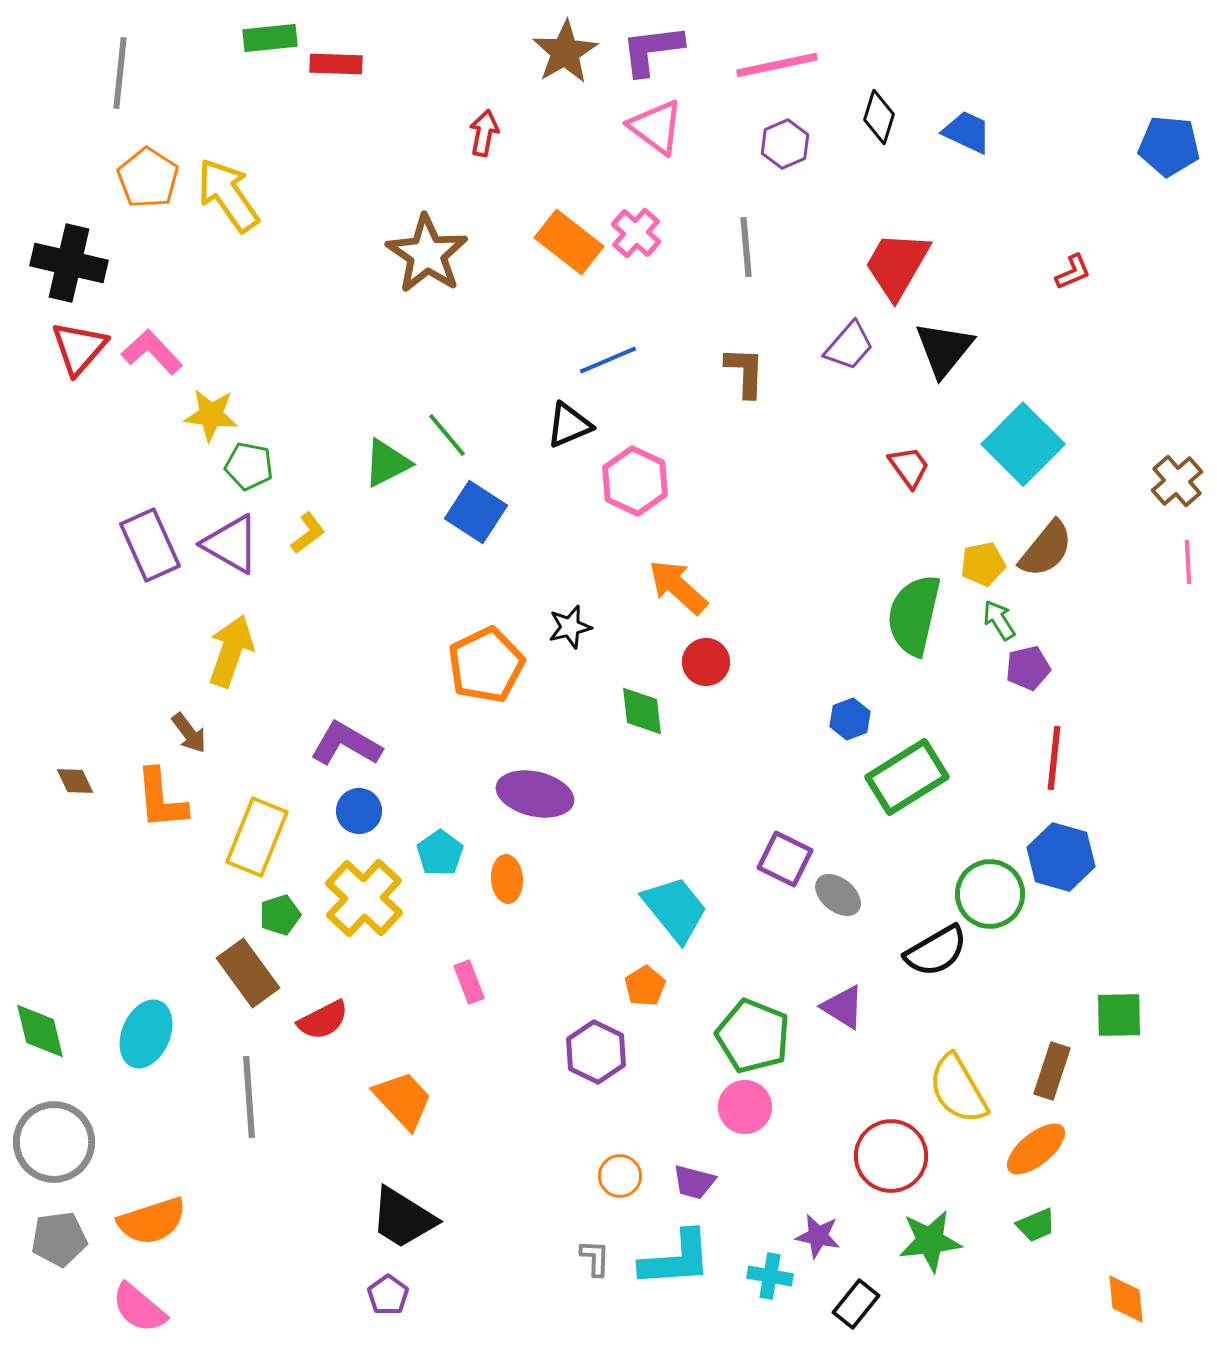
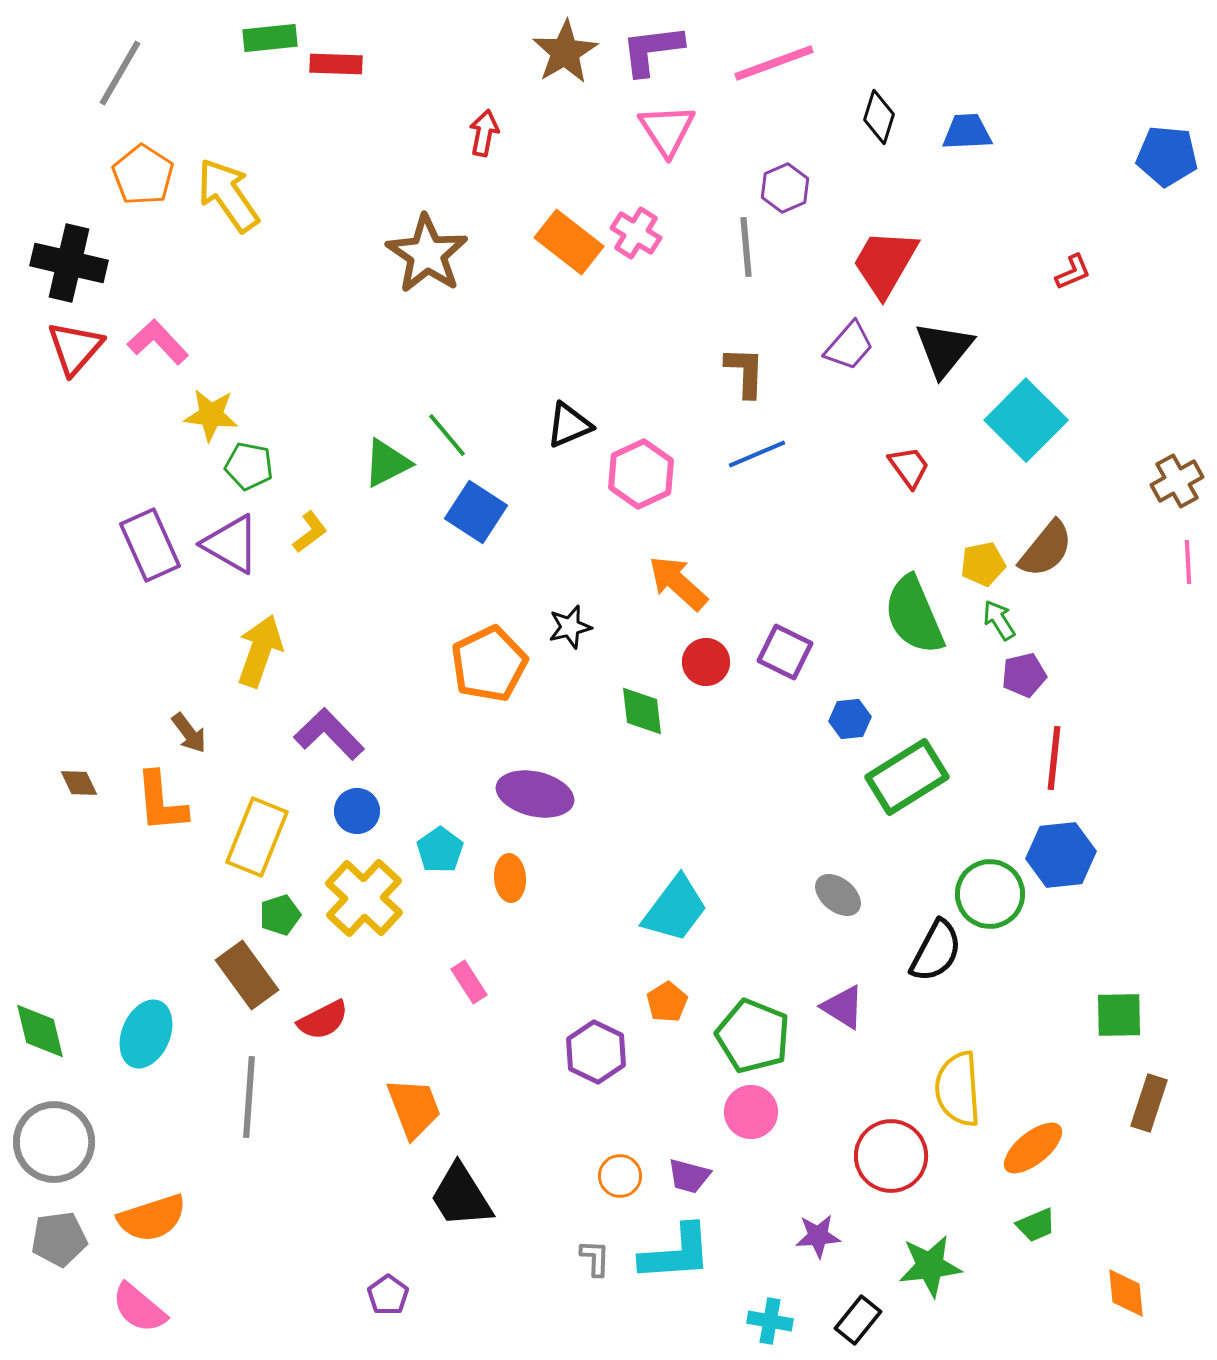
pink line at (777, 65): moved 3 px left, 2 px up; rotated 8 degrees counterclockwise
gray line at (120, 73): rotated 24 degrees clockwise
pink triangle at (656, 127): moved 11 px right, 3 px down; rotated 20 degrees clockwise
blue trapezoid at (967, 132): rotated 28 degrees counterclockwise
purple hexagon at (785, 144): moved 44 px down
blue pentagon at (1169, 146): moved 2 px left, 10 px down
orange pentagon at (148, 178): moved 5 px left, 3 px up
pink cross at (636, 233): rotated 9 degrees counterclockwise
red trapezoid at (897, 265): moved 12 px left, 2 px up
red triangle at (79, 348): moved 4 px left
pink L-shape at (152, 352): moved 6 px right, 10 px up
blue line at (608, 360): moved 149 px right, 94 px down
cyan square at (1023, 444): moved 3 px right, 24 px up
pink hexagon at (635, 481): moved 6 px right, 7 px up; rotated 10 degrees clockwise
brown cross at (1177, 481): rotated 12 degrees clockwise
yellow L-shape at (308, 533): moved 2 px right, 1 px up
orange arrow at (678, 587): moved 4 px up
green semicircle at (914, 615): rotated 36 degrees counterclockwise
yellow arrow at (231, 651): moved 29 px right
orange pentagon at (486, 665): moved 3 px right, 1 px up
purple pentagon at (1028, 668): moved 4 px left, 7 px down
blue hexagon at (850, 719): rotated 15 degrees clockwise
purple L-shape at (346, 744): moved 17 px left, 10 px up; rotated 16 degrees clockwise
brown diamond at (75, 781): moved 4 px right, 2 px down
orange L-shape at (161, 799): moved 3 px down
blue circle at (359, 811): moved 2 px left
cyan pentagon at (440, 853): moved 3 px up
blue hexagon at (1061, 857): moved 2 px up; rotated 22 degrees counterclockwise
purple square at (785, 859): moved 207 px up
orange ellipse at (507, 879): moved 3 px right, 1 px up
cyan trapezoid at (675, 909): rotated 76 degrees clockwise
black semicircle at (936, 951): rotated 32 degrees counterclockwise
brown rectangle at (248, 973): moved 1 px left, 2 px down
pink rectangle at (469, 982): rotated 12 degrees counterclockwise
orange pentagon at (645, 986): moved 22 px right, 16 px down
brown rectangle at (1052, 1071): moved 97 px right, 32 px down
yellow semicircle at (958, 1089): rotated 26 degrees clockwise
gray line at (249, 1097): rotated 8 degrees clockwise
orange trapezoid at (403, 1100): moved 11 px right, 8 px down; rotated 22 degrees clockwise
pink circle at (745, 1107): moved 6 px right, 5 px down
orange ellipse at (1036, 1149): moved 3 px left, 1 px up
purple trapezoid at (694, 1182): moved 5 px left, 6 px up
black trapezoid at (403, 1218): moved 58 px right, 22 px up; rotated 26 degrees clockwise
orange semicircle at (152, 1221): moved 3 px up
purple star at (818, 1236): rotated 15 degrees counterclockwise
green star at (930, 1241): moved 25 px down
cyan L-shape at (676, 1259): moved 6 px up
cyan cross at (770, 1276): moved 45 px down
orange diamond at (1126, 1299): moved 6 px up
black rectangle at (856, 1304): moved 2 px right, 16 px down
